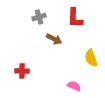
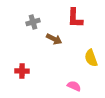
gray cross: moved 6 px left, 5 px down
